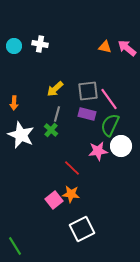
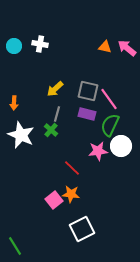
gray square: rotated 20 degrees clockwise
